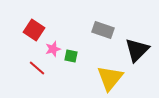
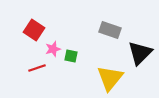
gray rectangle: moved 7 px right
black triangle: moved 3 px right, 3 px down
red line: rotated 60 degrees counterclockwise
